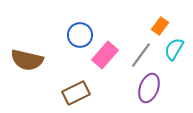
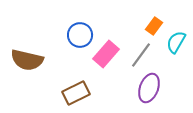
orange rectangle: moved 6 px left
cyan semicircle: moved 2 px right, 7 px up
pink rectangle: moved 1 px right, 1 px up
